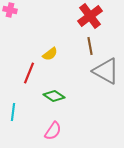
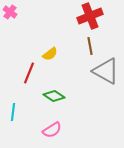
pink cross: moved 2 px down; rotated 24 degrees clockwise
red cross: rotated 15 degrees clockwise
pink semicircle: moved 1 px left, 1 px up; rotated 24 degrees clockwise
